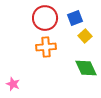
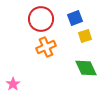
red circle: moved 4 px left, 1 px down
yellow square: rotated 24 degrees clockwise
orange cross: rotated 18 degrees counterclockwise
pink star: rotated 16 degrees clockwise
